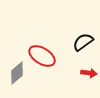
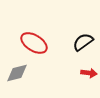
red ellipse: moved 8 px left, 13 px up
gray diamond: rotated 25 degrees clockwise
